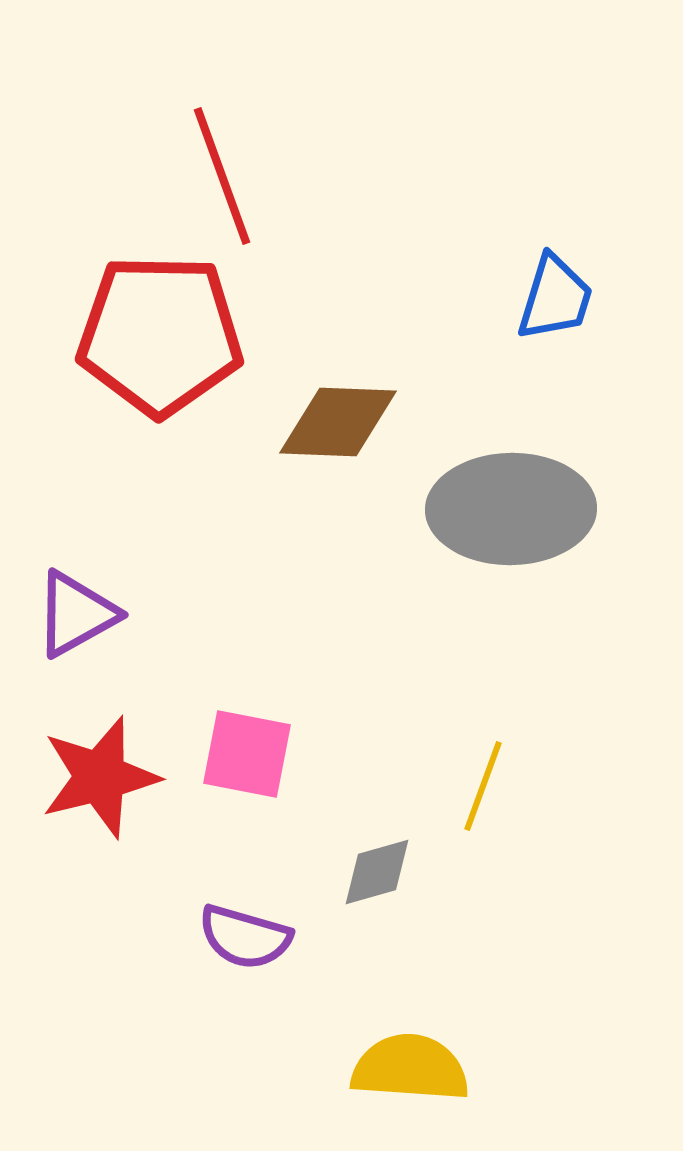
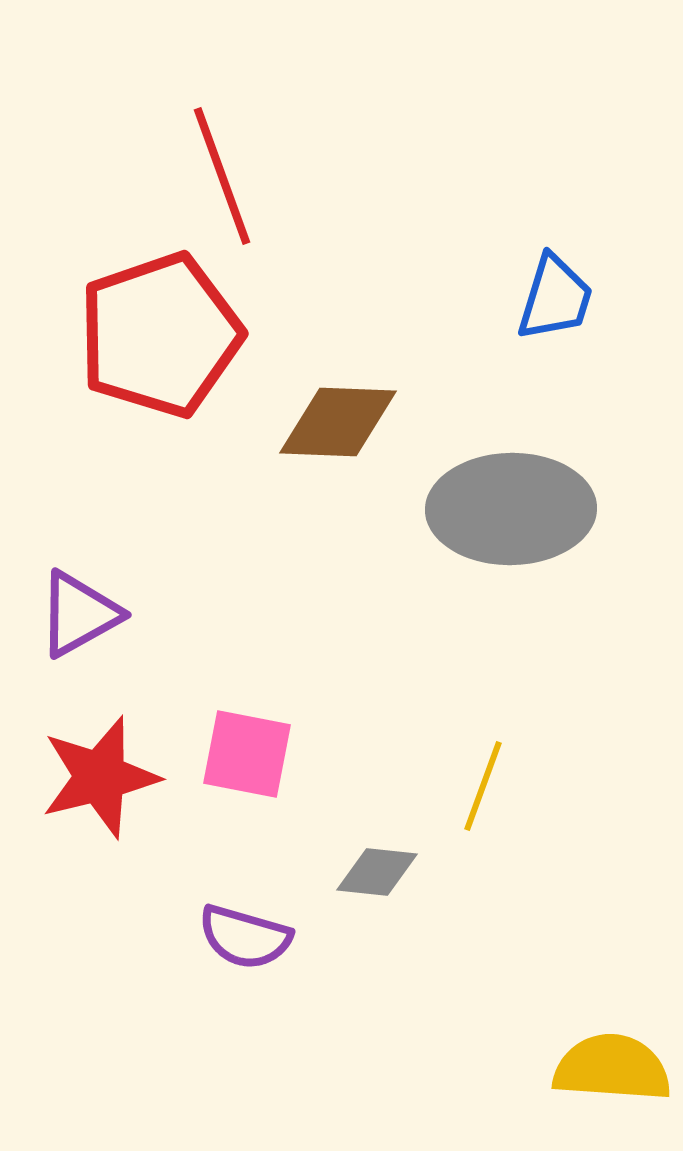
red pentagon: rotated 20 degrees counterclockwise
purple triangle: moved 3 px right
gray diamond: rotated 22 degrees clockwise
yellow semicircle: moved 202 px right
